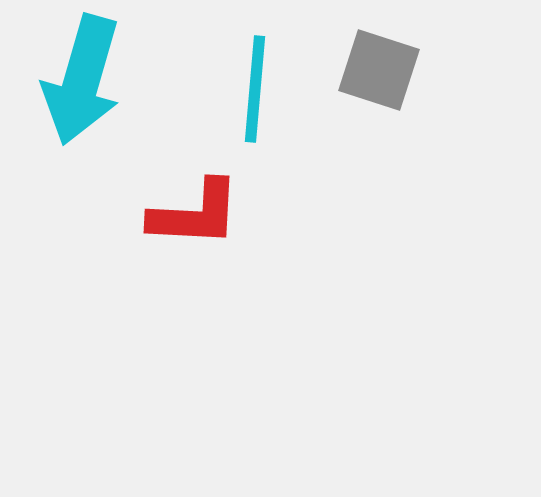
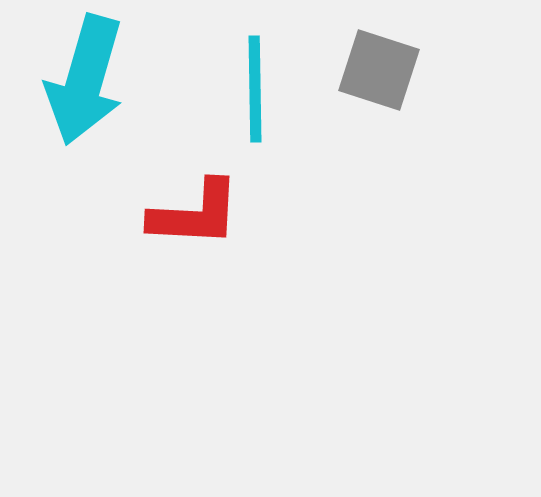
cyan arrow: moved 3 px right
cyan line: rotated 6 degrees counterclockwise
